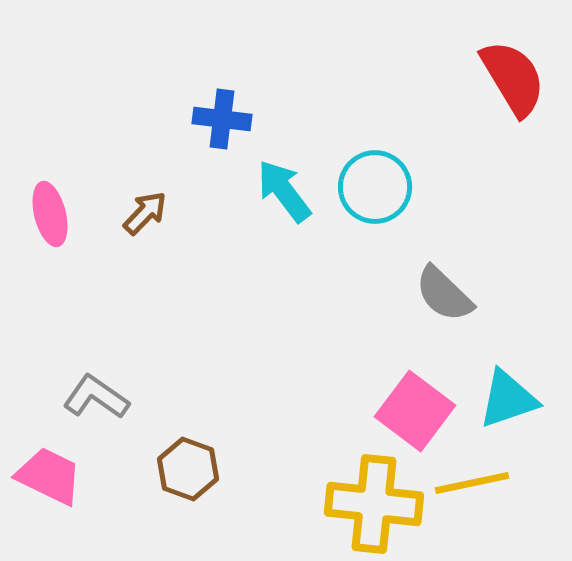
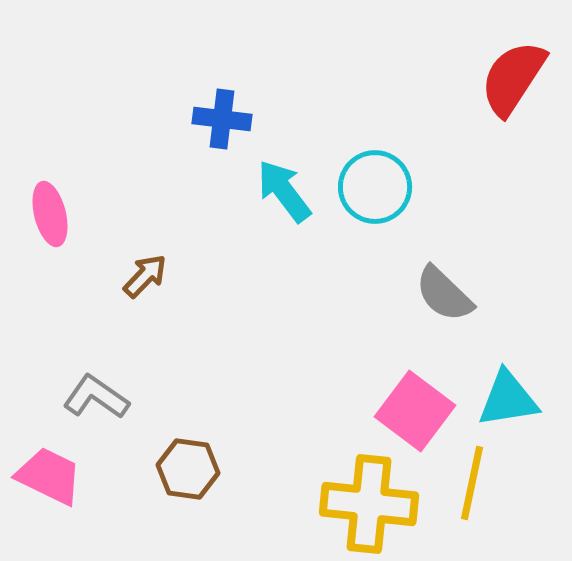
red semicircle: rotated 116 degrees counterclockwise
brown arrow: moved 63 px down
cyan triangle: rotated 10 degrees clockwise
brown hexagon: rotated 12 degrees counterclockwise
yellow line: rotated 66 degrees counterclockwise
yellow cross: moved 5 px left
